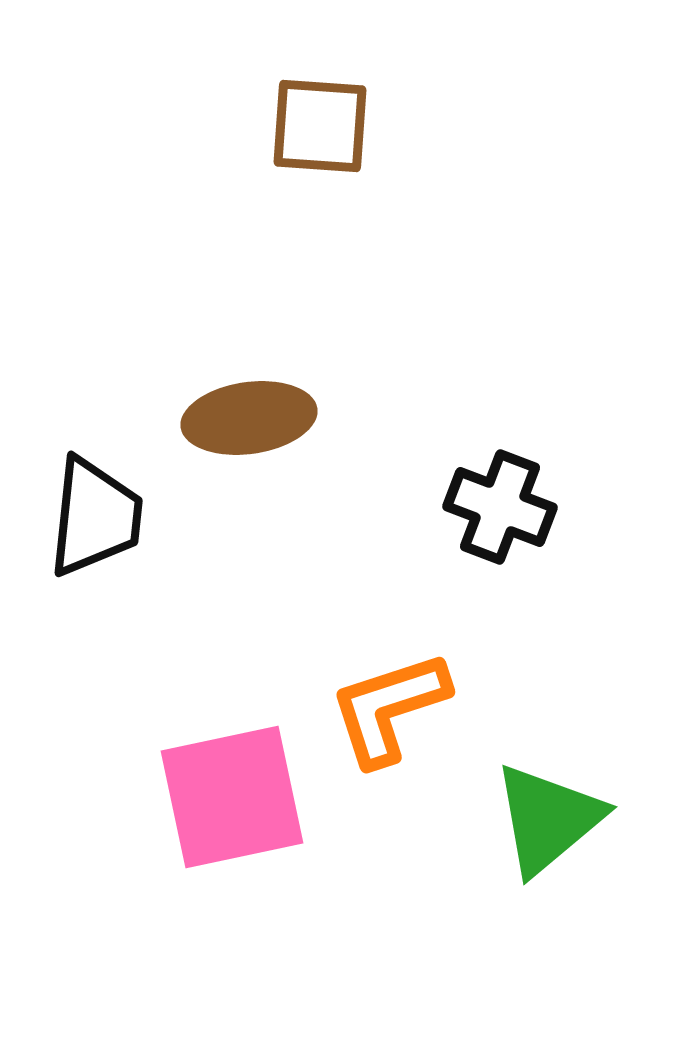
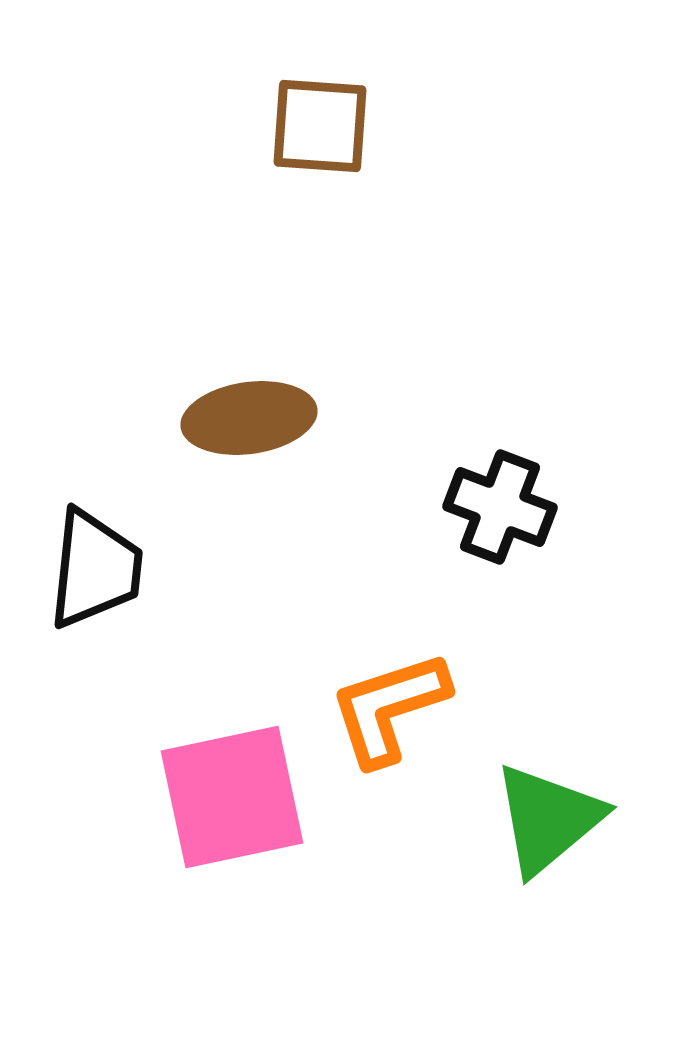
black trapezoid: moved 52 px down
